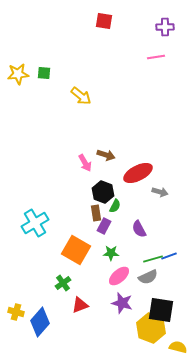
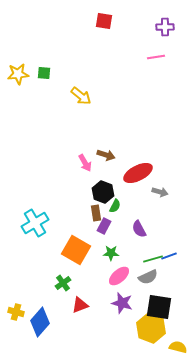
black square: moved 2 px left, 3 px up
